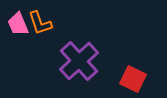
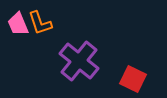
purple cross: rotated 9 degrees counterclockwise
